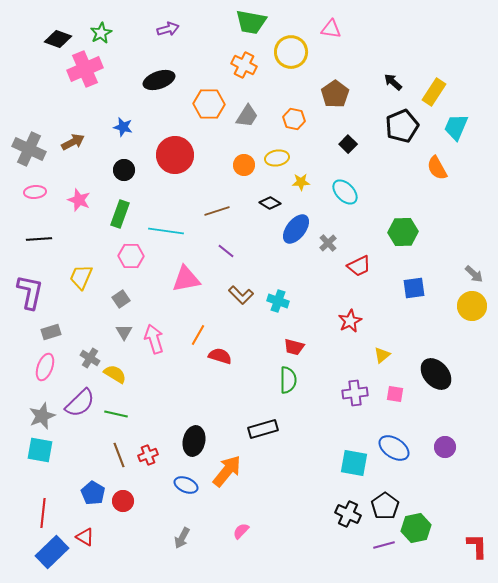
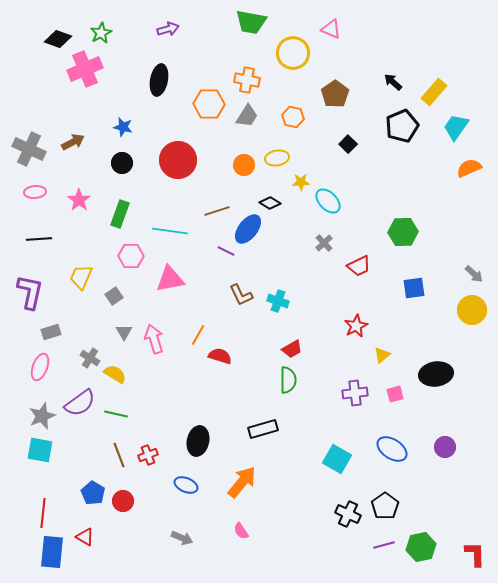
pink triangle at (331, 29): rotated 15 degrees clockwise
yellow circle at (291, 52): moved 2 px right, 1 px down
orange cross at (244, 65): moved 3 px right, 15 px down; rotated 15 degrees counterclockwise
black ellipse at (159, 80): rotated 60 degrees counterclockwise
yellow rectangle at (434, 92): rotated 8 degrees clockwise
orange hexagon at (294, 119): moved 1 px left, 2 px up
cyan trapezoid at (456, 127): rotated 12 degrees clockwise
red circle at (175, 155): moved 3 px right, 5 px down
orange semicircle at (437, 168): moved 32 px right; rotated 95 degrees clockwise
black circle at (124, 170): moved 2 px left, 7 px up
cyan ellipse at (345, 192): moved 17 px left, 9 px down
pink star at (79, 200): rotated 15 degrees clockwise
blue ellipse at (296, 229): moved 48 px left
cyan line at (166, 231): moved 4 px right
gray cross at (328, 243): moved 4 px left
purple line at (226, 251): rotated 12 degrees counterclockwise
pink triangle at (186, 279): moved 16 px left
brown L-shape at (241, 295): rotated 20 degrees clockwise
gray square at (121, 299): moved 7 px left, 3 px up
yellow circle at (472, 306): moved 4 px down
red star at (350, 321): moved 6 px right, 5 px down
red trapezoid at (294, 347): moved 2 px left, 2 px down; rotated 45 degrees counterclockwise
pink ellipse at (45, 367): moved 5 px left
black ellipse at (436, 374): rotated 56 degrees counterclockwise
pink square at (395, 394): rotated 24 degrees counterclockwise
purple semicircle at (80, 403): rotated 8 degrees clockwise
black ellipse at (194, 441): moved 4 px right
blue ellipse at (394, 448): moved 2 px left, 1 px down
cyan square at (354, 463): moved 17 px left, 4 px up; rotated 20 degrees clockwise
orange arrow at (227, 471): moved 15 px right, 11 px down
green hexagon at (416, 528): moved 5 px right, 19 px down
pink semicircle at (241, 531): rotated 78 degrees counterclockwise
gray arrow at (182, 538): rotated 95 degrees counterclockwise
red L-shape at (477, 546): moved 2 px left, 8 px down
blue rectangle at (52, 552): rotated 40 degrees counterclockwise
